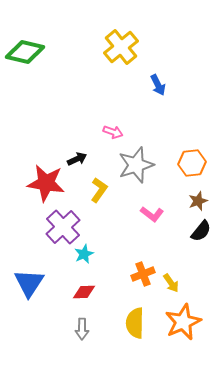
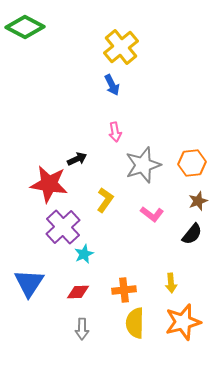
green diamond: moved 25 px up; rotated 15 degrees clockwise
blue arrow: moved 46 px left
pink arrow: moved 2 px right; rotated 60 degrees clockwise
gray star: moved 7 px right
red star: moved 3 px right, 1 px down
yellow L-shape: moved 6 px right, 10 px down
black semicircle: moved 9 px left, 3 px down
orange cross: moved 19 px left, 16 px down; rotated 15 degrees clockwise
yellow arrow: rotated 30 degrees clockwise
red diamond: moved 6 px left
orange star: rotated 9 degrees clockwise
